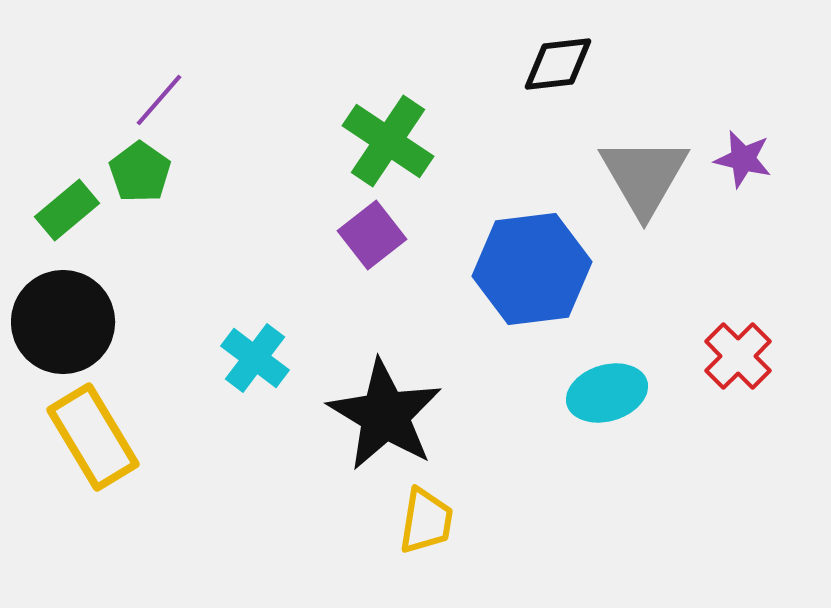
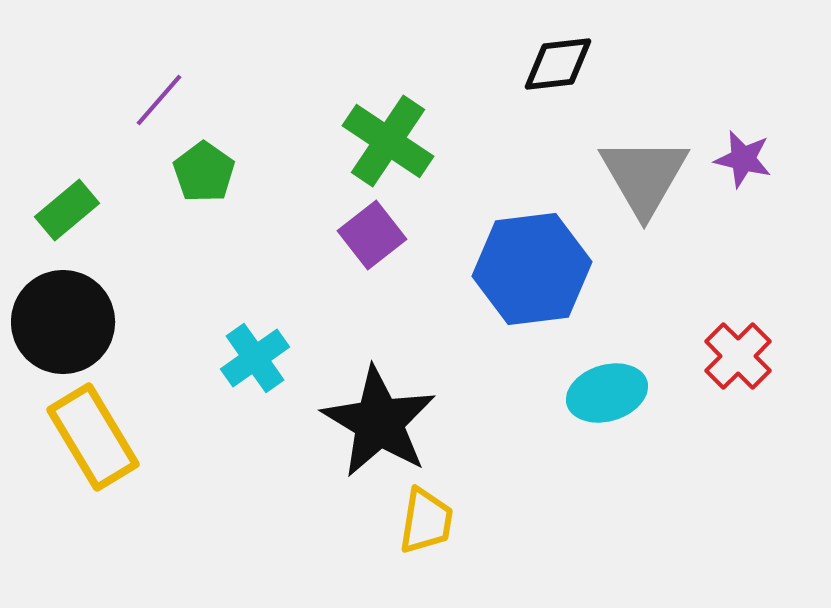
green pentagon: moved 64 px right
cyan cross: rotated 18 degrees clockwise
black star: moved 6 px left, 7 px down
